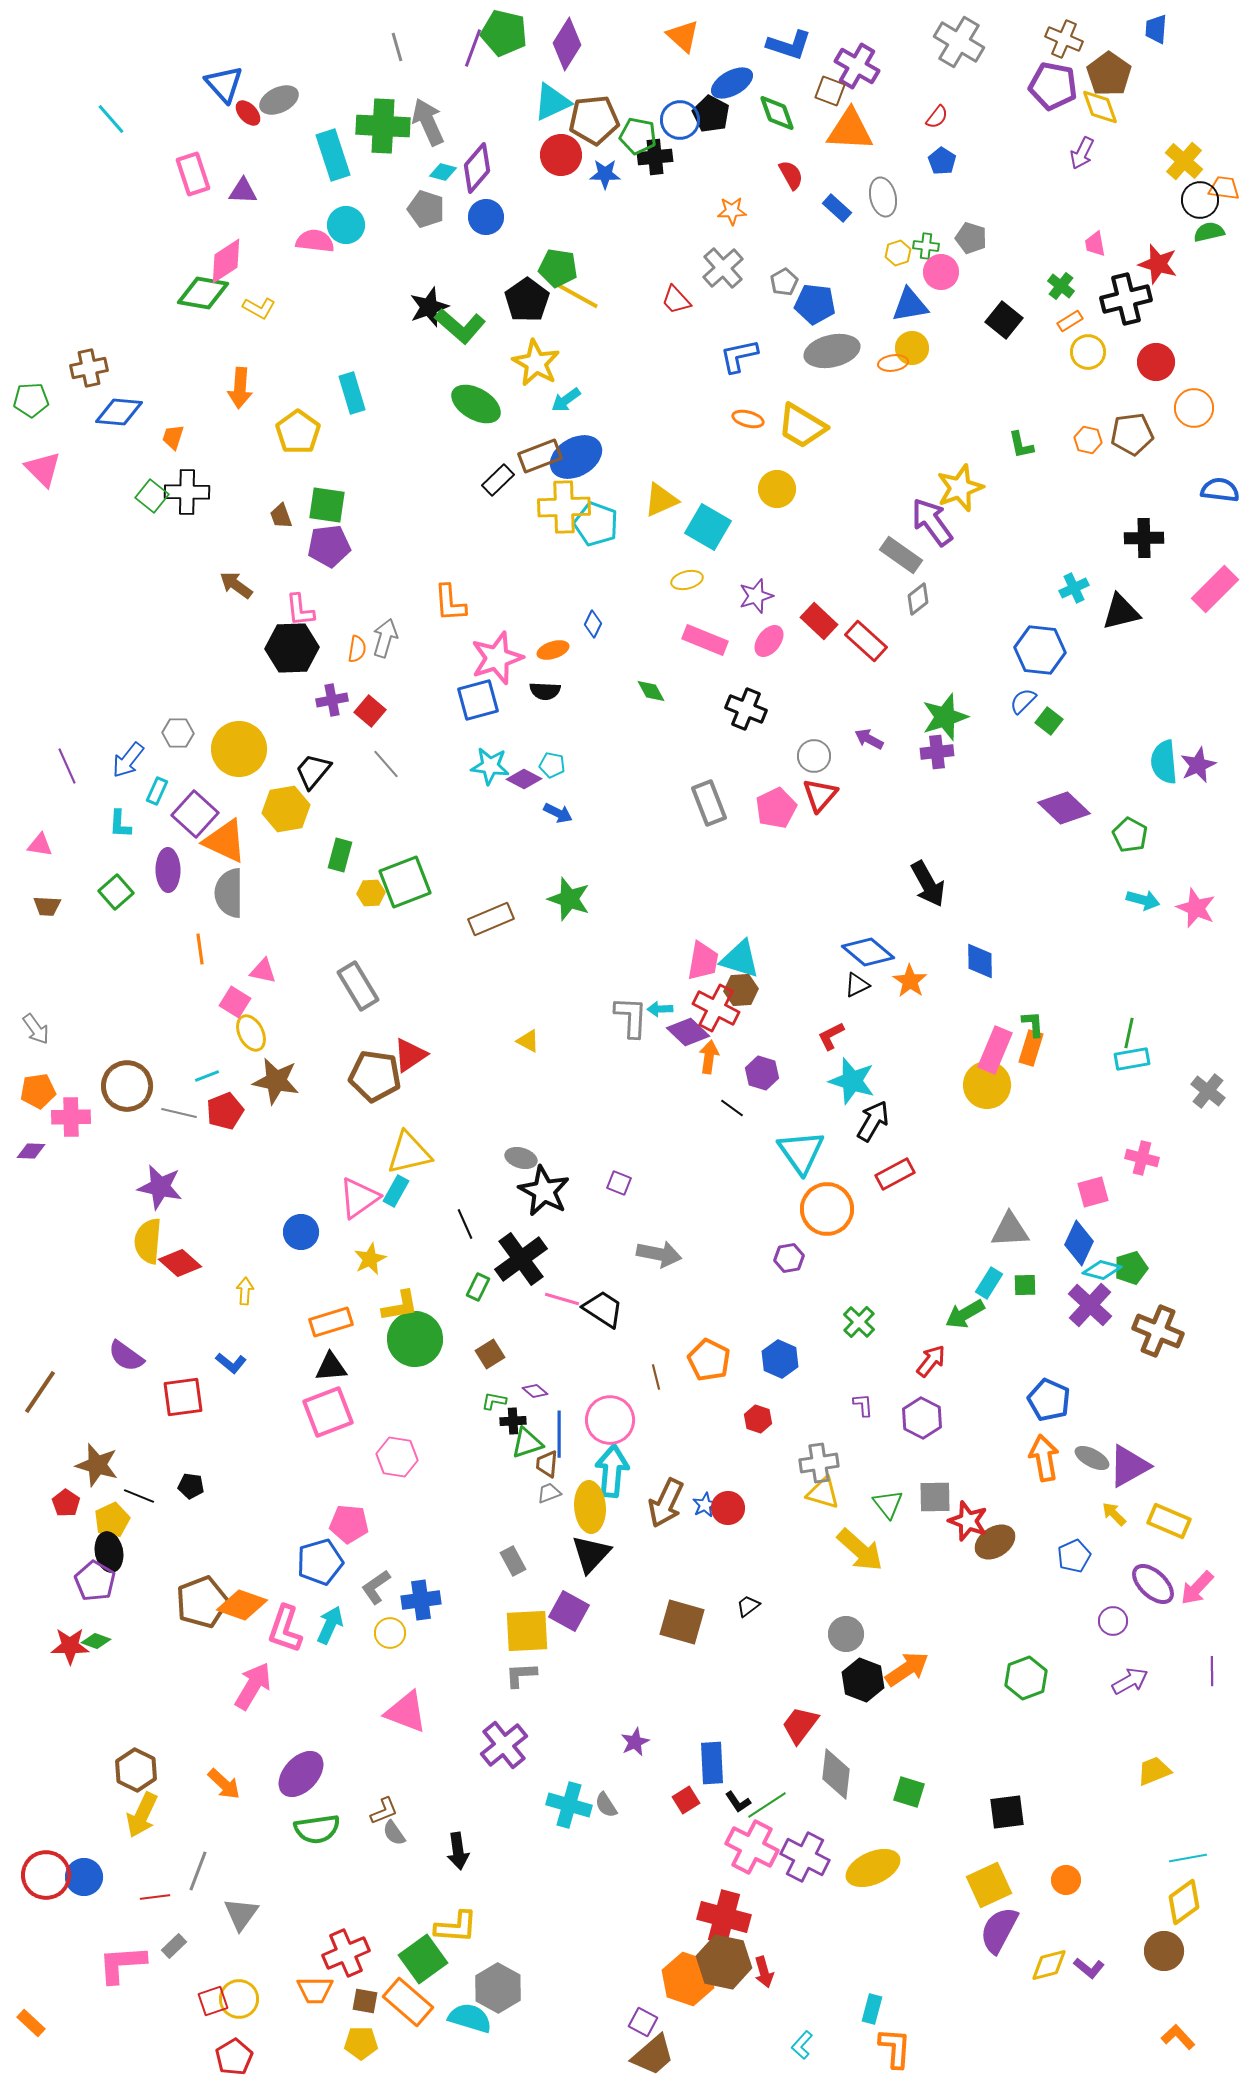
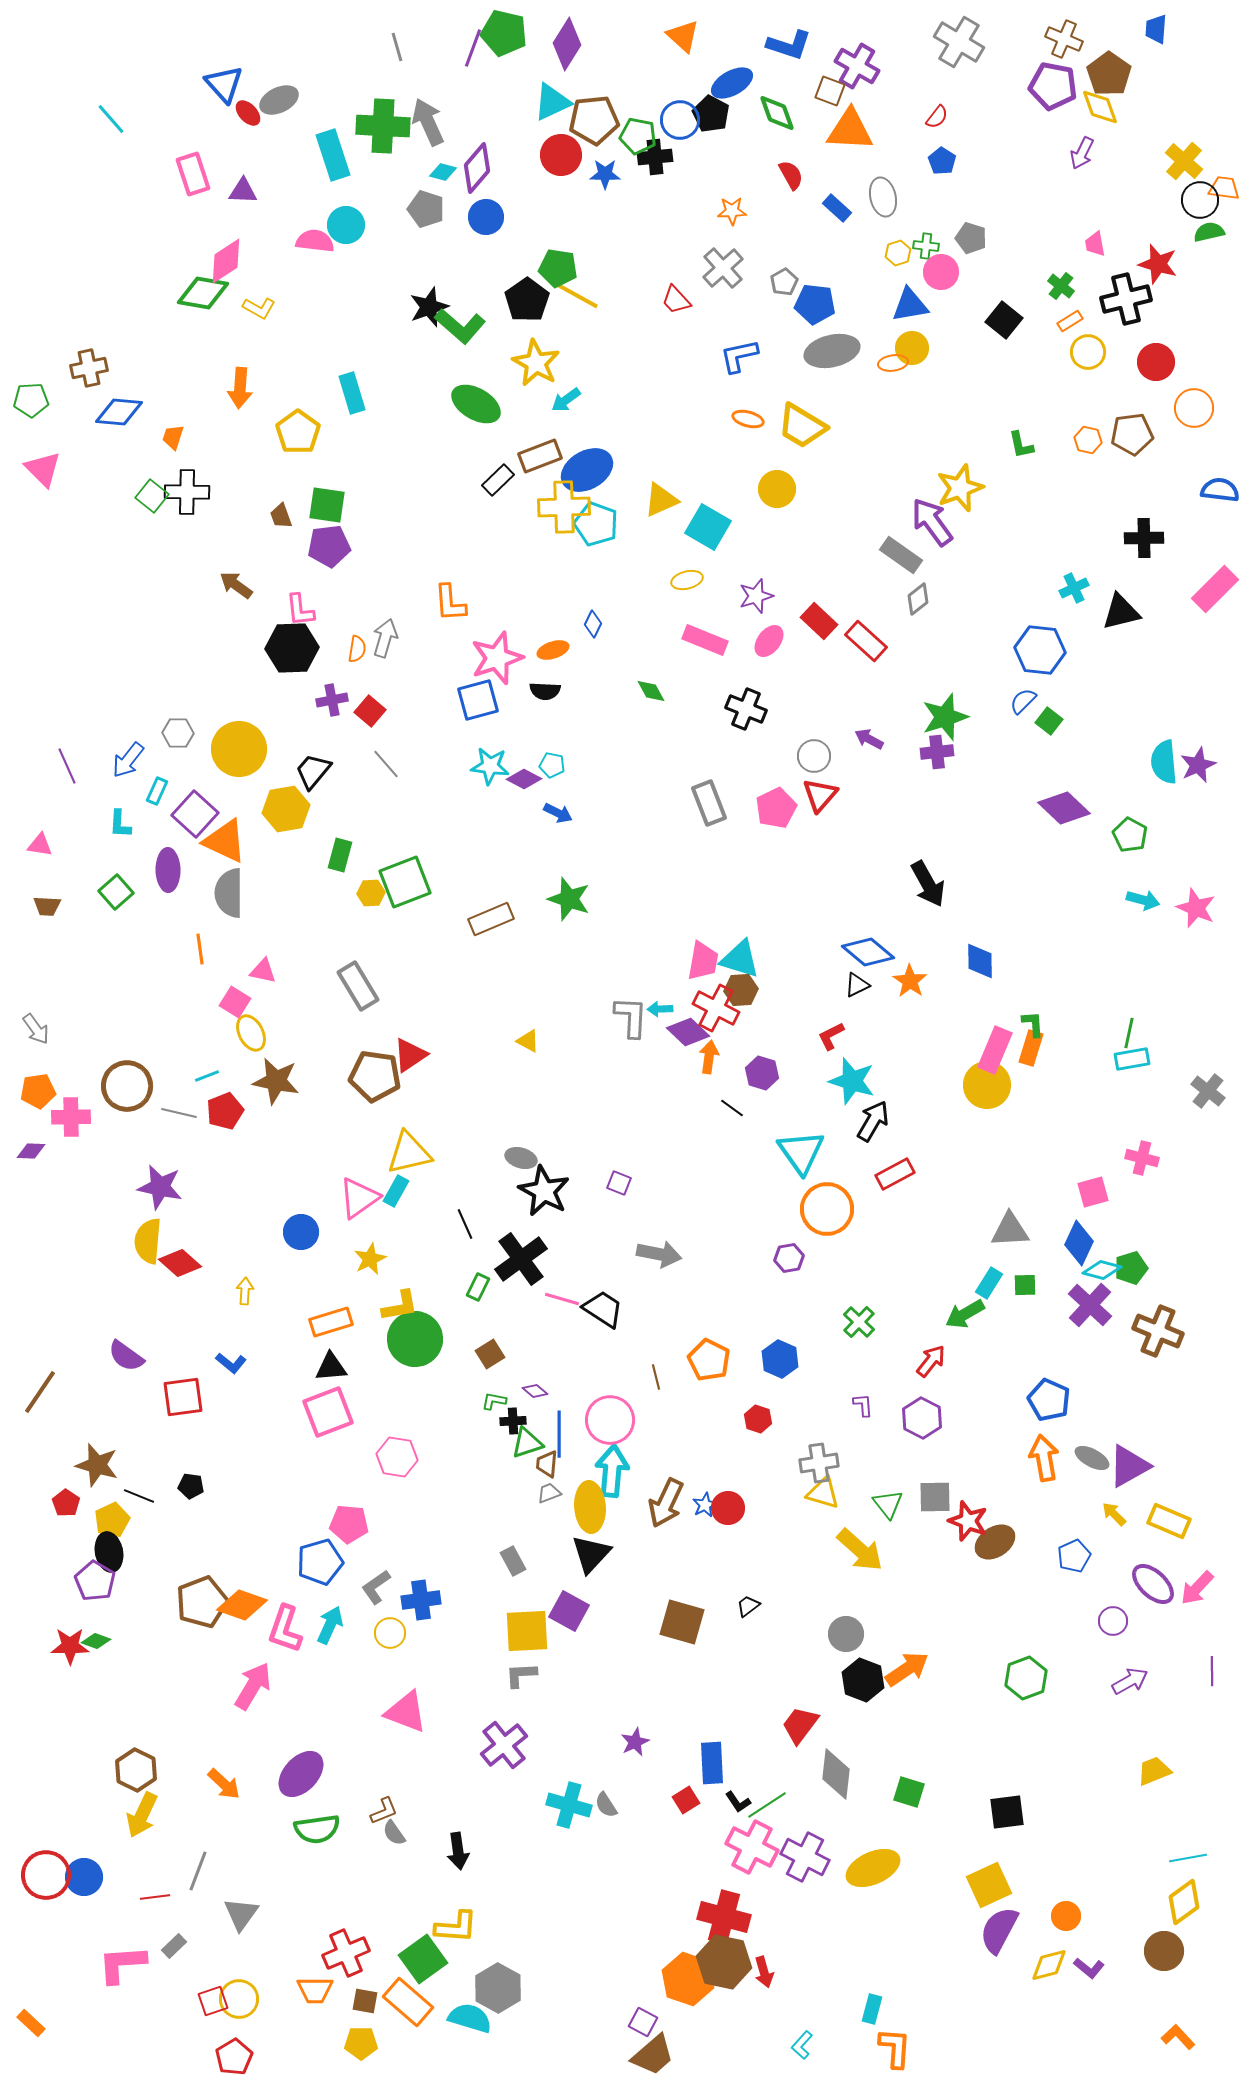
blue ellipse at (576, 457): moved 11 px right, 13 px down
orange circle at (1066, 1880): moved 36 px down
